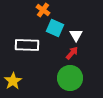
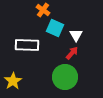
green circle: moved 5 px left, 1 px up
